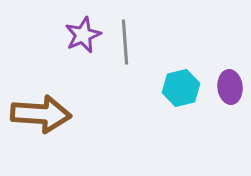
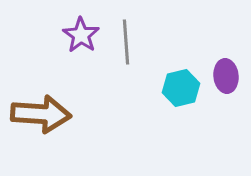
purple star: moved 2 px left; rotated 15 degrees counterclockwise
gray line: moved 1 px right
purple ellipse: moved 4 px left, 11 px up
